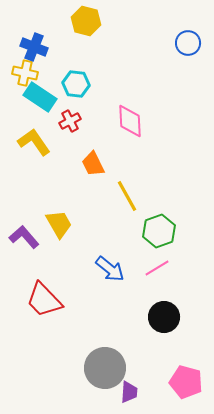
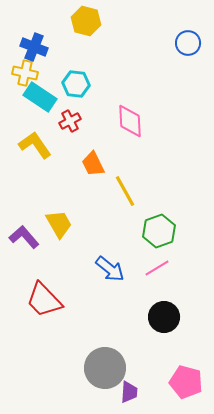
yellow L-shape: moved 1 px right, 3 px down
yellow line: moved 2 px left, 5 px up
